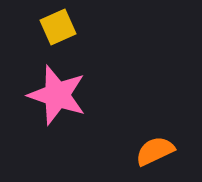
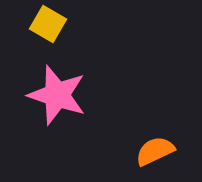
yellow square: moved 10 px left, 3 px up; rotated 36 degrees counterclockwise
